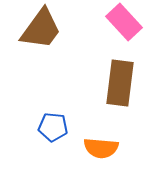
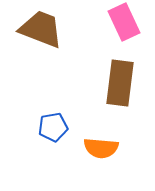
pink rectangle: rotated 18 degrees clockwise
brown trapezoid: rotated 105 degrees counterclockwise
blue pentagon: rotated 16 degrees counterclockwise
